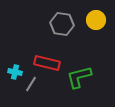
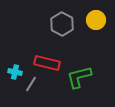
gray hexagon: rotated 20 degrees clockwise
